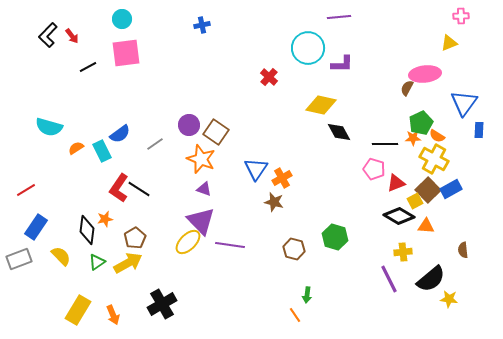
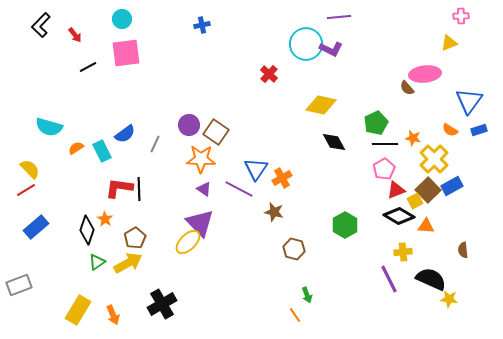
black L-shape at (48, 35): moved 7 px left, 10 px up
red arrow at (72, 36): moved 3 px right, 1 px up
cyan circle at (308, 48): moved 2 px left, 4 px up
purple L-shape at (342, 64): moved 11 px left, 15 px up; rotated 25 degrees clockwise
red cross at (269, 77): moved 3 px up
brown semicircle at (407, 88): rotated 70 degrees counterclockwise
blue triangle at (464, 103): moved 5 px right, 2 px up
green pentagon at (421, 123): moved 45 px left
blue rectangle at (479, 130): rotated 70 degrees clockwise
black diamond at (339, 132): moved 5 px left, 10 px down
blue semicircle at (120, 134): moved 5 px right
orange semicircle at (437, 136): moved 13 px right, 6 px up
orange star at (413, 138): rotated 14 degrees clockwise
gray line at (155, 144): rotated 30 degrees counterclockwise
orange star at (201, 159): rotated 20 degrees counterclockwise
yellow cross at (434, 159): rotated 16 degrees clockwise
pink pentagon at (374, 169): moved 10 px right; rotated 25 degrees clockwise
red triangle at (396, 183): moved 7 px down
red L-shape at (119, 188): rotated 64 degrees clockwise
black line at (139, 189): rotated 55 degrees clockwise
purple triangle at (204, 189): rotated 14 degrees clockwise
blue rectangle at (451, 189): moved 1 px right, 3 px up
brown star at (274, 202): moved 10 px down
orange star at (105, 219): rotated 28 degrees counterclockwise
purple triangle at (201, 221): moved 1 px left, 2 px down
blue rectangle at (36, 227): rotated 15 degrees clockwise
black diamond at (87, 230): rotated 12 degrees clockwise
green hexagon at (335, 237): moved 10 px right, 12 px up; rotated 15 degrees clockwise
purple line at (230, 245): moved 9 px right, 56 px up; rotated 20 degrees clockwise
yellow semicircle at (61, 256): moved 31 px left, 87 px up
gray rectangle at (19, 259): moved 26 px down
black semicircle at (431, 279): rotated 116 degrees counterclockwise
green arrow at (307, 295): rotated 28 degrees counterclockwise
